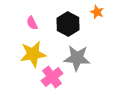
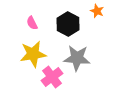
orange star: moved 1 px up
